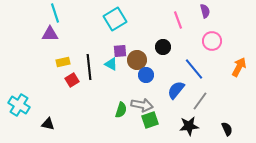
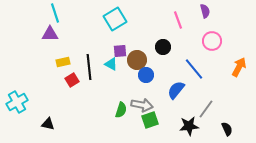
gray line: moved 6 px right, 8 px down
cyan cross: moved 2 px left, 3 px up; rotated 30 degrees clockwise
